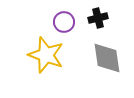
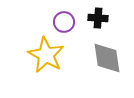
black cross: rotated 18 degrees clockwise
yellow star: rotated 9 degrees clockwise
